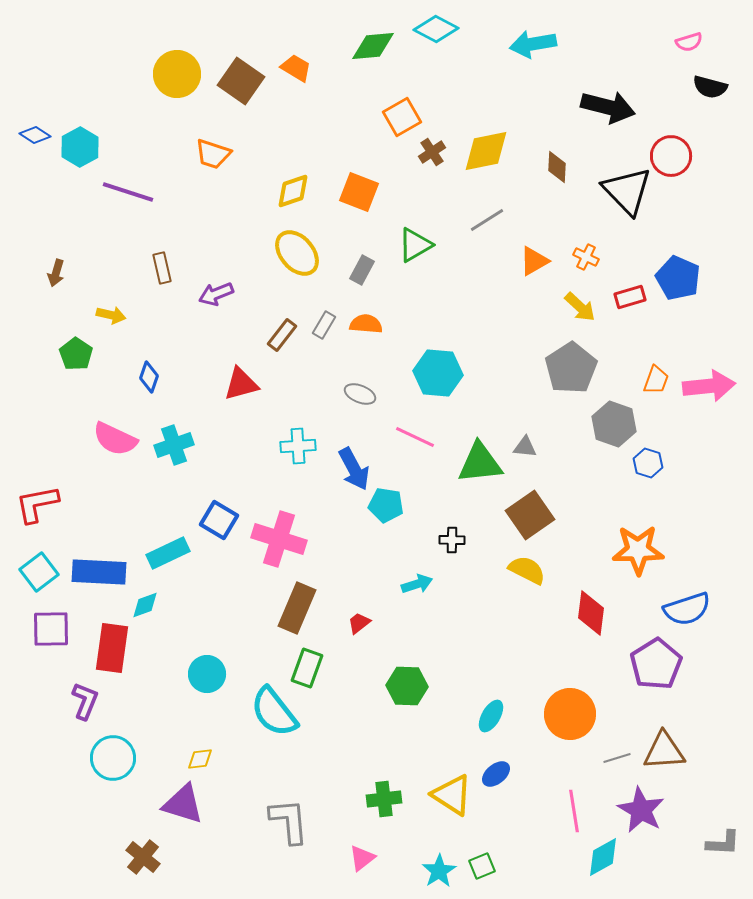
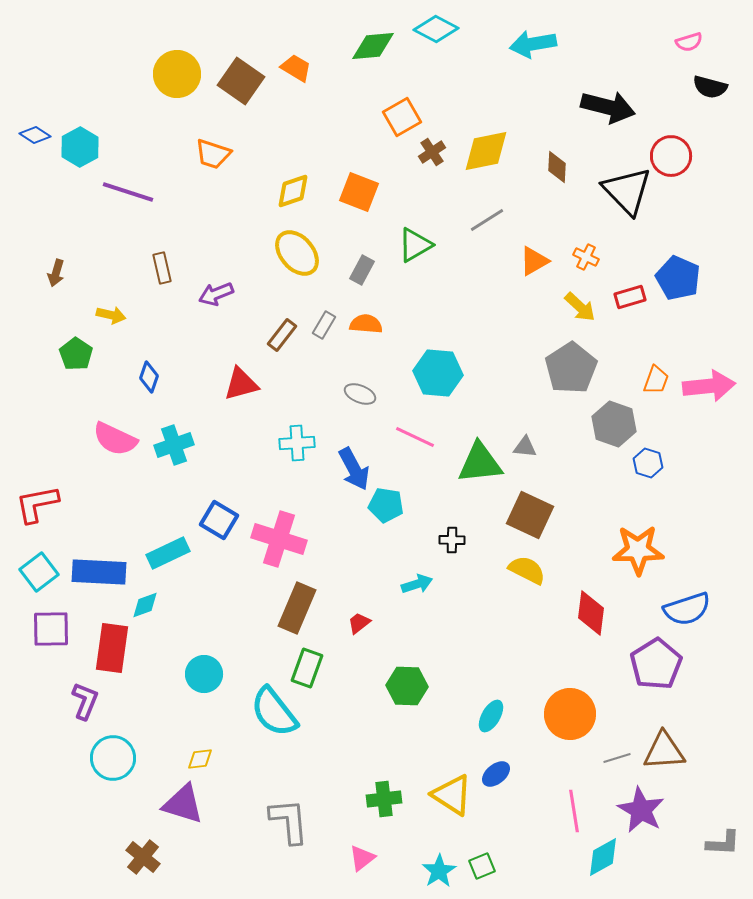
cyan cross at (298, 446): moved 1 px left, 3 px up
brown square at (530, 515): rotated 30 degrees counterclockwise
cyan circle at (207, 674): moved 3 px left
